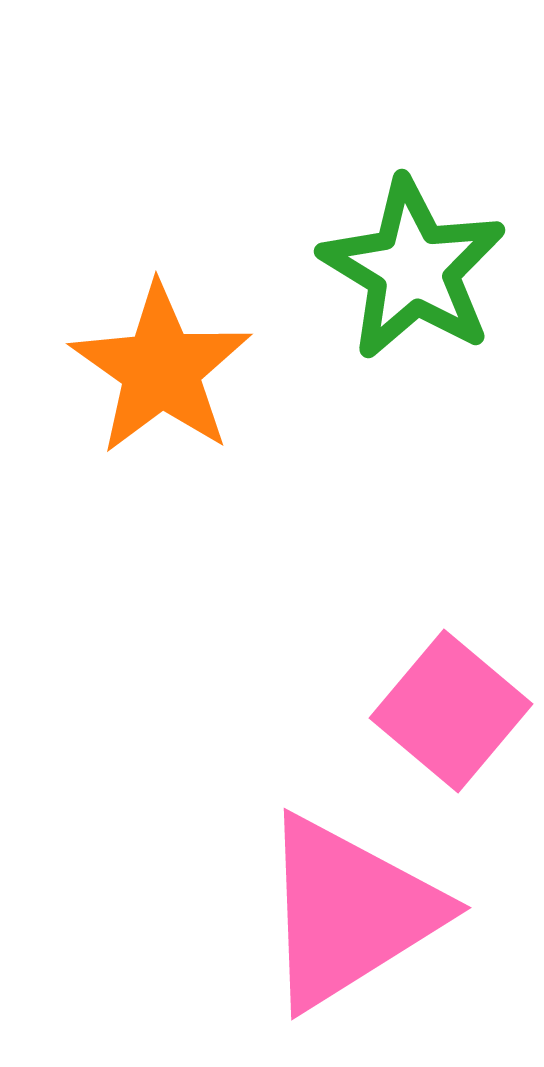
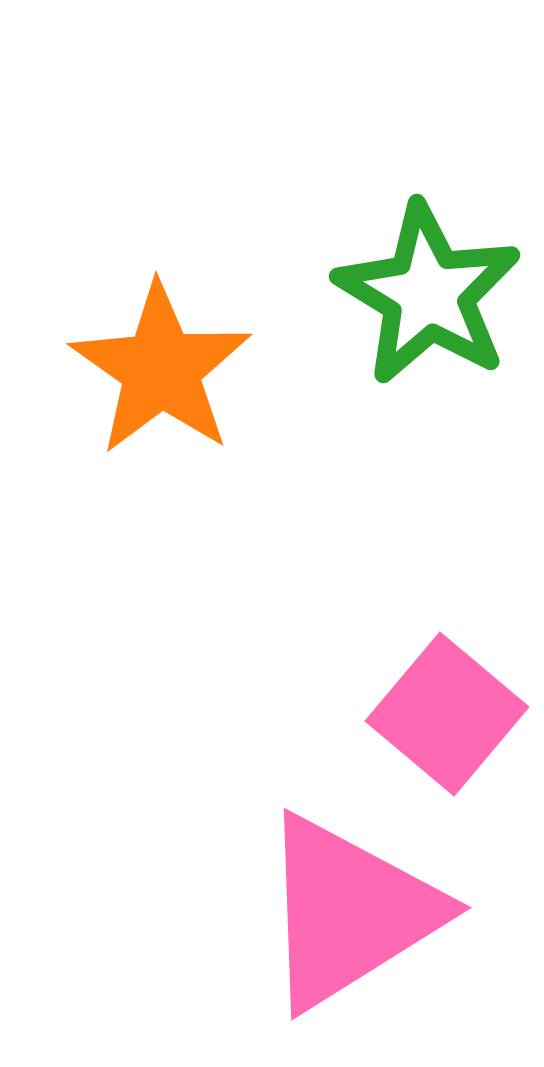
green star: moved 15 px right, 25 px down
pink square: moved 4 px left, 3 px down
